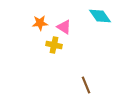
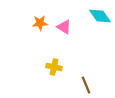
yellow cross: moved 22 px down
